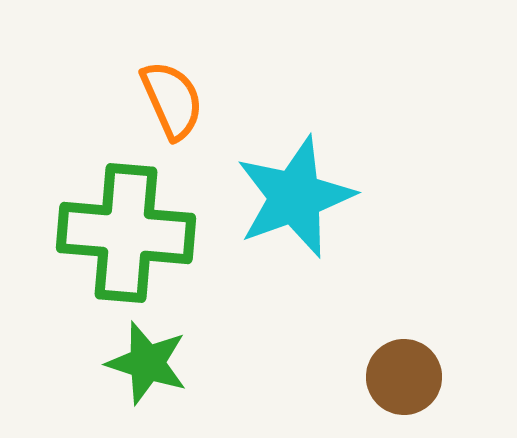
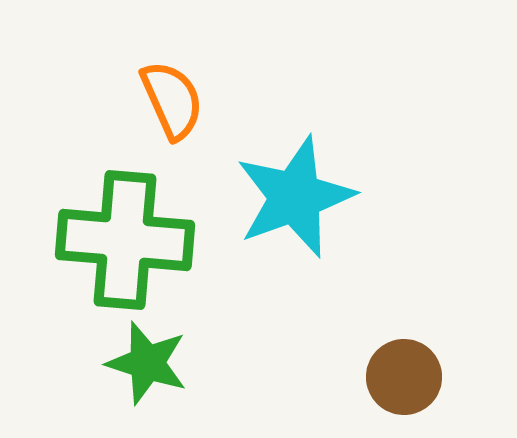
green cross: moved 1 px left, 7 px down
